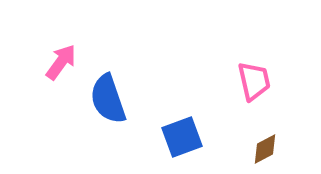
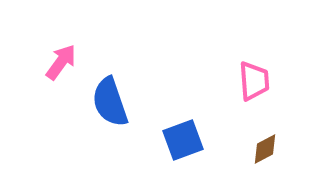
pink trapezoid: rotated 9 degrees clockwise
blue semicircle: moved 2 px right, 3 px down
blue square: moved 1 px right, 3 px down
